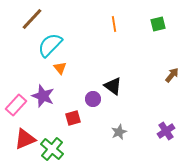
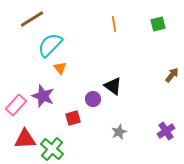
brown line: rotated 15 degrees clockwise
red triangle: rotated 20 degrees clockwise
